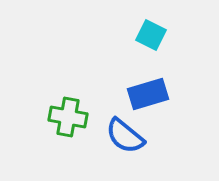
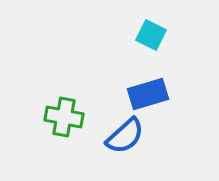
green cross: moved 4 px left
blue semicircle: rotated 81 degrees counterclockwise
